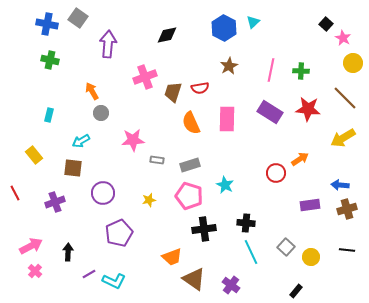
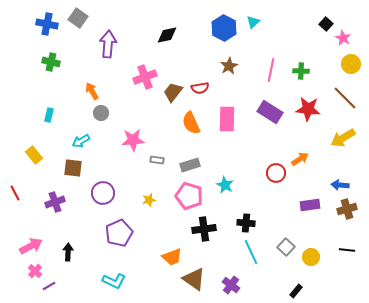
green cross at (50, 60): moved 1 px right, 2 px down
yellow circle at (353, 63): moved 2 px left, 1 px down
brown trapezoid at (173, 92): rotated 20 degrees clockwise
purple line at (89, 274): moved 40 px left, 12 px down
